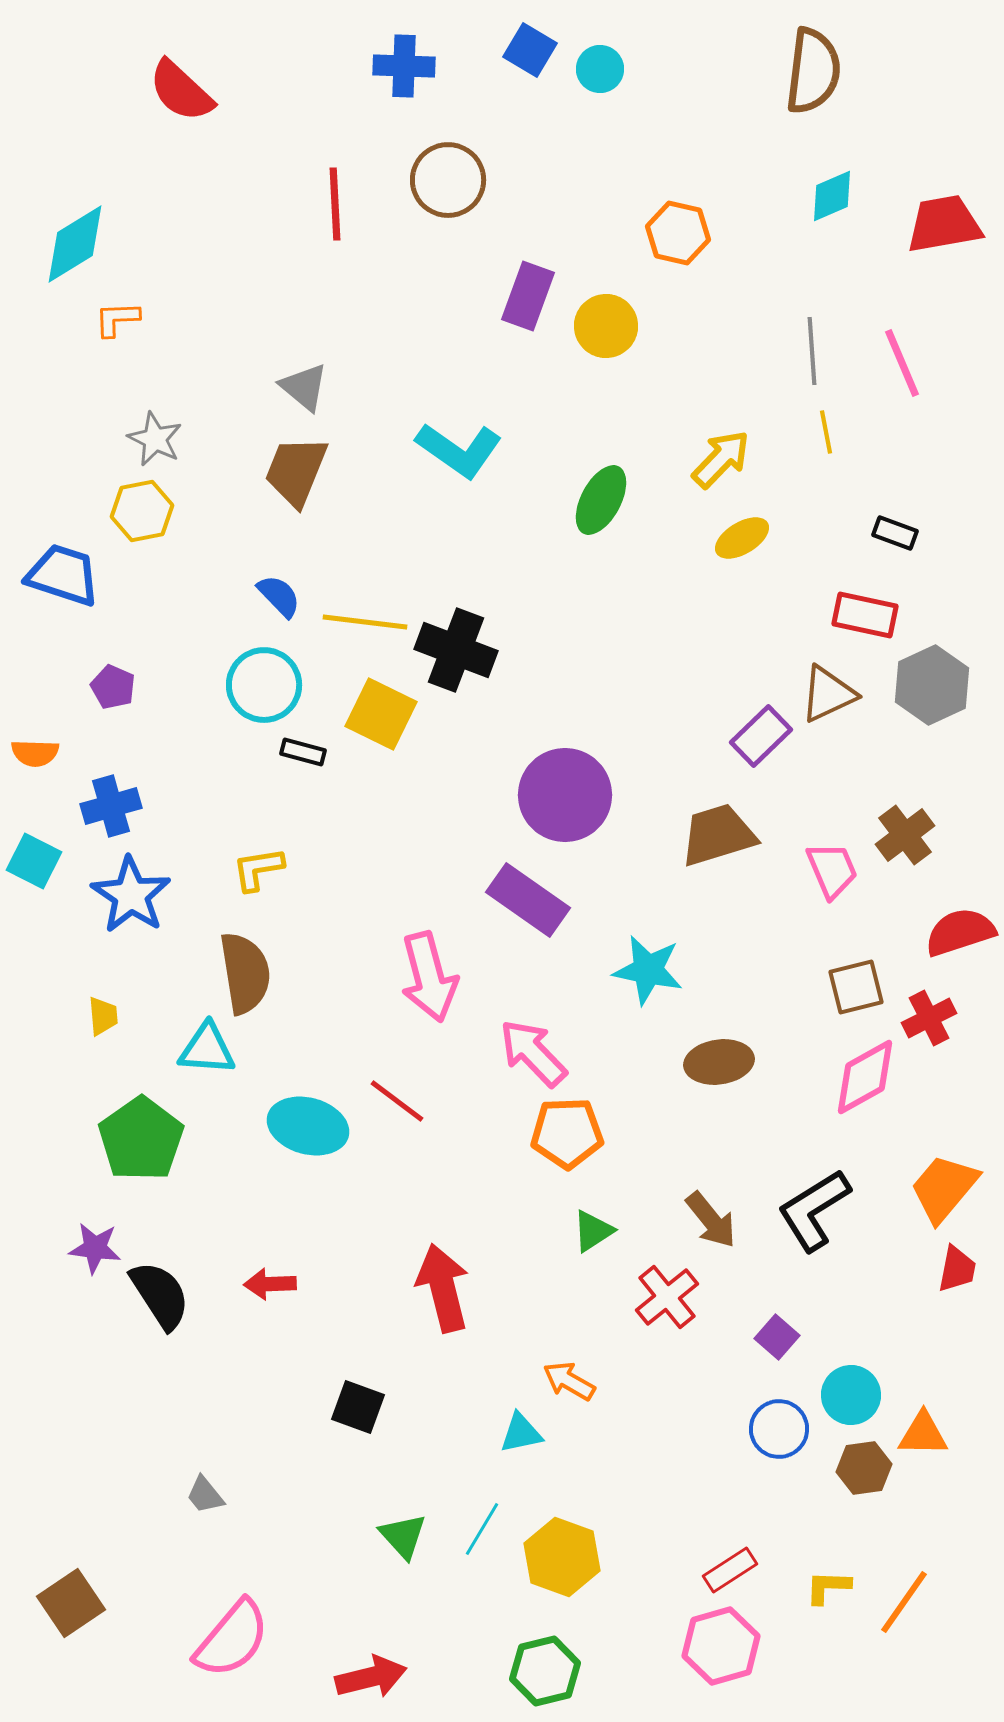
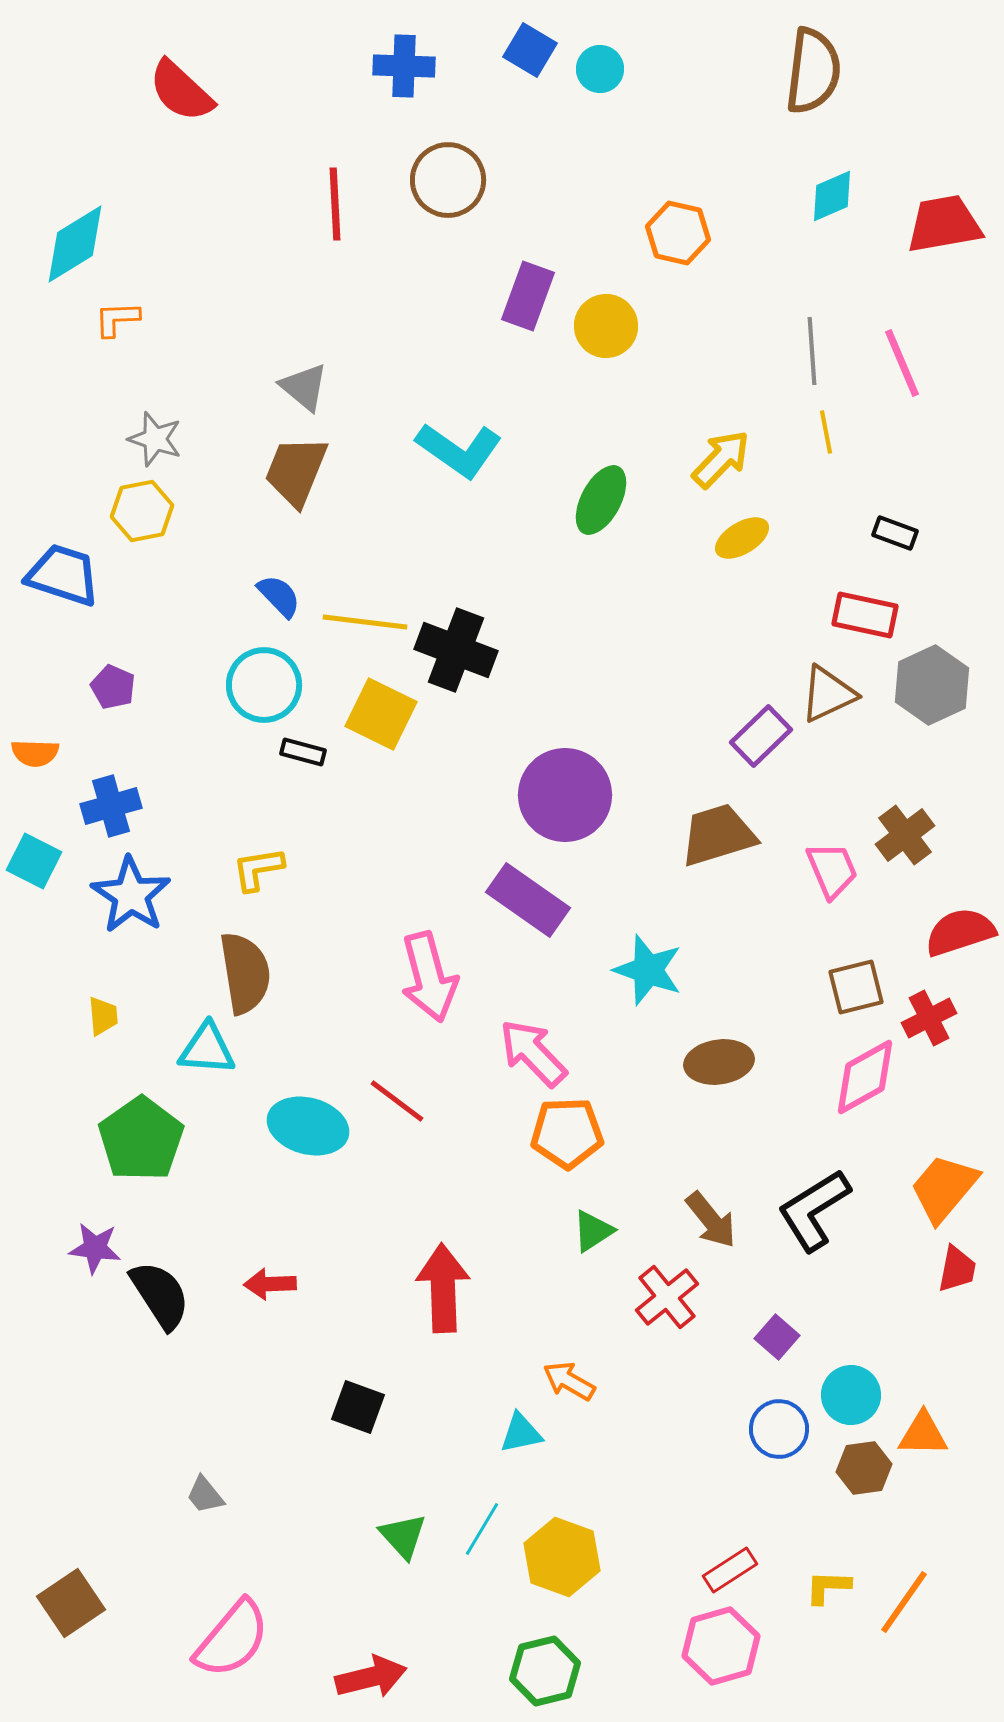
gray star at (155, 439): rotated 8 degrees counterclockwise
cyan star at (648, 970): rotated 8 degrees clockwise
red arrow at (443, 1288): rotated 12 degrees clockwise
